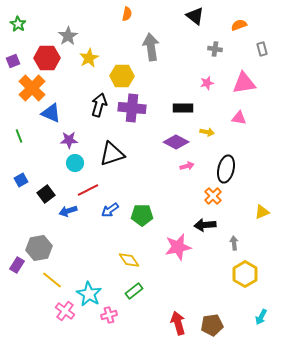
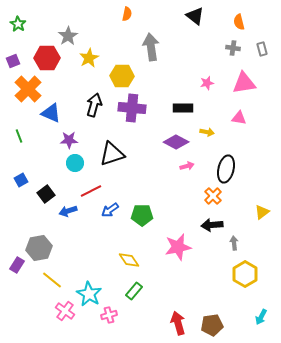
orange semicircle at (239, 25): moved 3 px up; rotated 84 degrees counterclockwise
gray cross at (215, 49): moved 18 px right, 1 px up
orange cross at (32, 88): moved 4 px left, 1 px down
black arrow at (99, 105): moved 5 px left
red line at (88, 190): moved 3 px right, 1 px down
yellow triangle at (262, 212): rotated 14 degrees counterclockwise
black arrow at (205, 225): moved 7 px right
green rectangle at (134, 291): rotated 12 degrees counterclockwise
